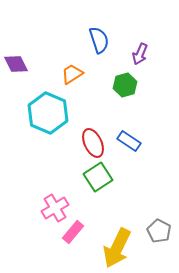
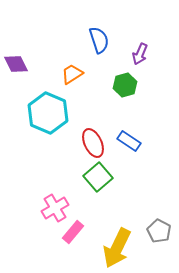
green square: rotated 8 degrees counterclockwise
